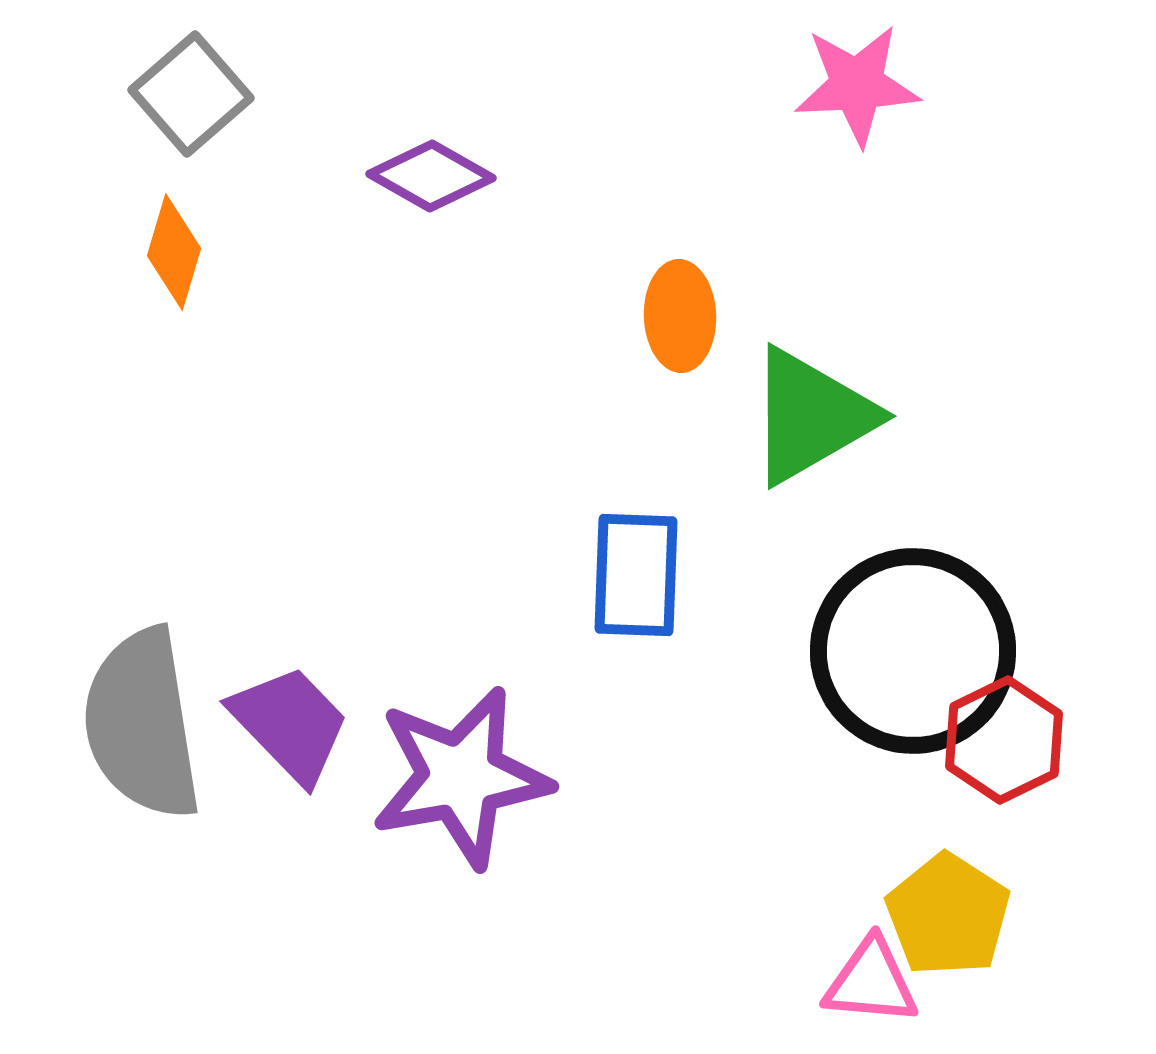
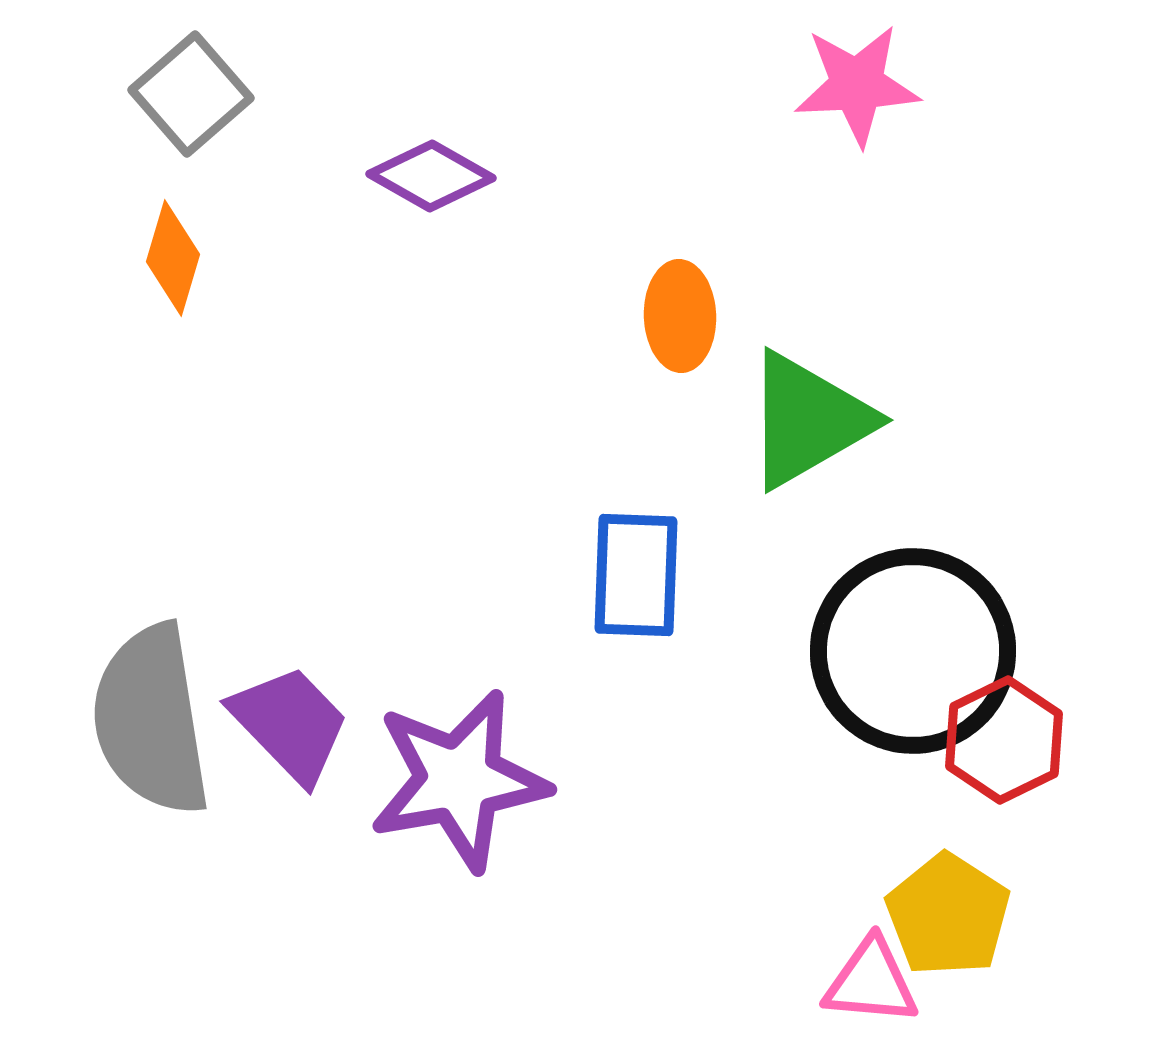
orange diamond: moved 1 px left, 6 px down
green triangle: moved 3 px left, 4 px down
gray semicircle: moved 9 px right, 4 px up
purple star: moved 2 px left, 3 px down
